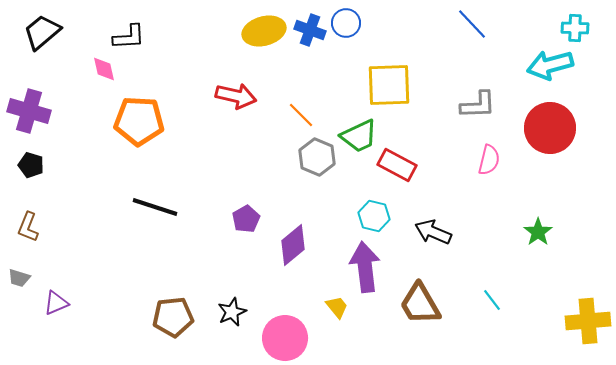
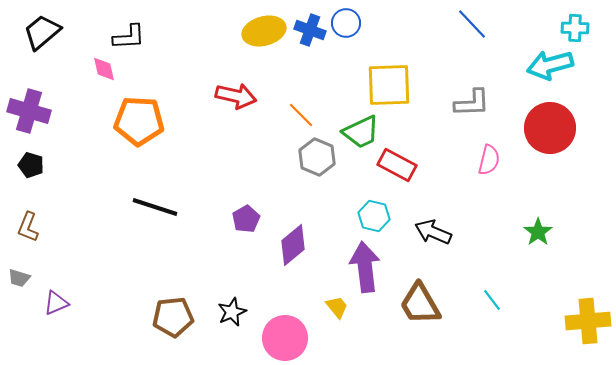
gray L-shape: moved 6 px left, 2 px up
green trapezoid: moved 2 px right, 4 px up
